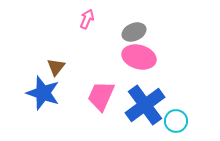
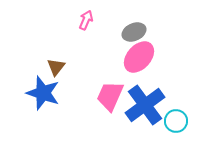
pink arrow: moved 1 px left, 1 px down
pink ellipse: rotated 64 degrees counterclockwise
pink trapezoid: moved 9 px right
